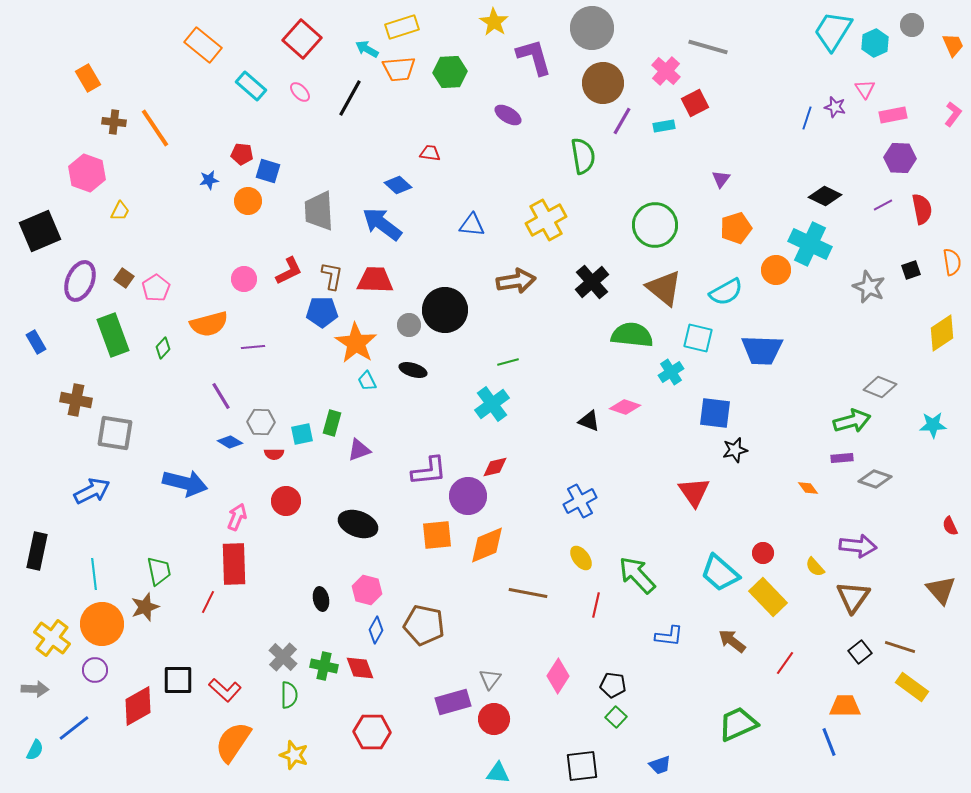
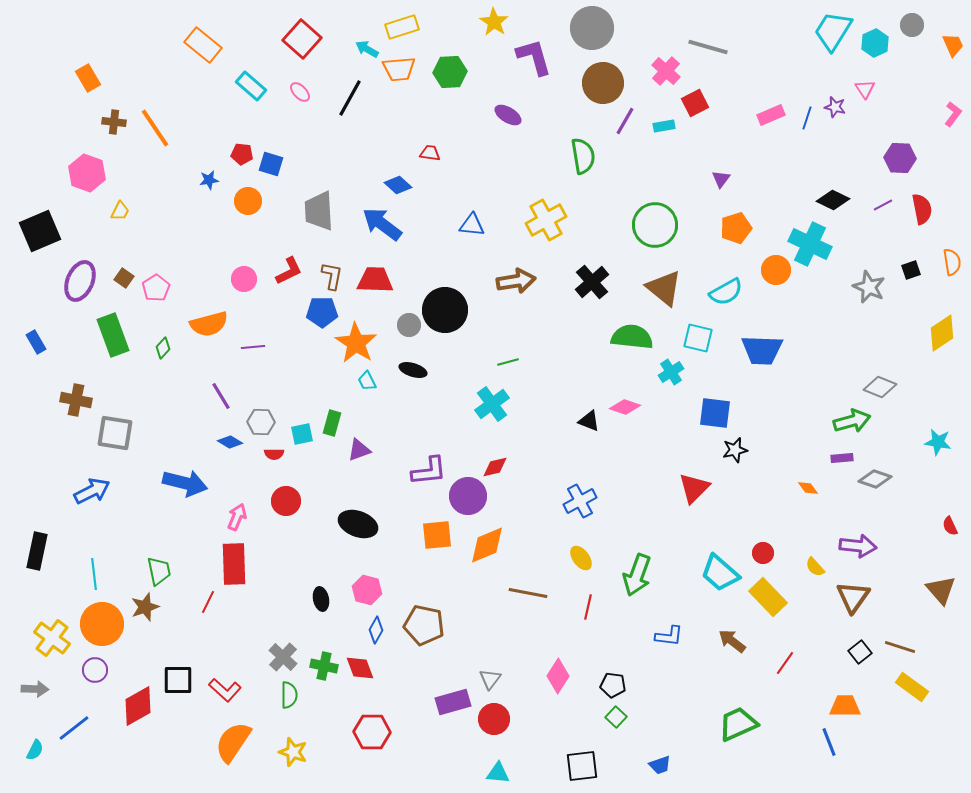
pink rectangle at (893, 115): moved 122 px left; rotated 12 degrees counterclockwise
purple line at (622, 121): moved 3 px right
blue square at (268, 171): moved 3 px right, 7 px up
black diamond at (825, 196): moved 8 px right, 4 px down
green semicircle at (632, 335): moved 2 px down
cyan star at (933, 425): moved 5 px right, 17 px down; rotated 12 degrees clockwise
red triangle at (694, 492): moved 4 px up; rotated 20 degrees clockwise
green arrow at (637, 575): rotated 117 degrees counterclockwise
red line at (596, 605): moved 8 px left, 2 px down
yellow star at (294, 755): moved 1 px left, 3 px up
